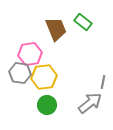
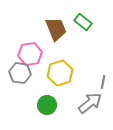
yellow hexagon: moved 16 px right, 4 px up; rotated 10 degrees counterclockwise
